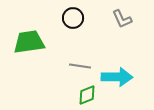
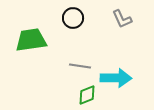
green trapezoid: moved 2 px right, 2 px up
cyan arrow: moved 1 px left, 1 px down
